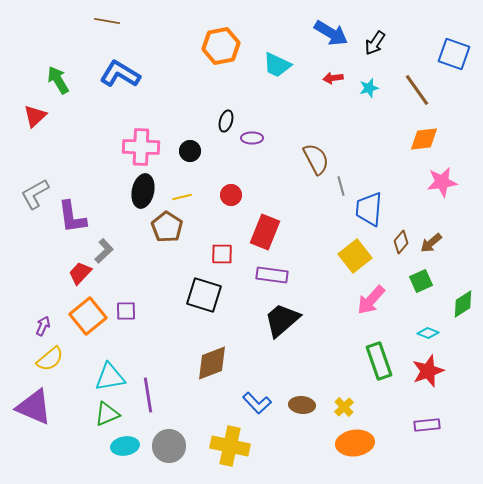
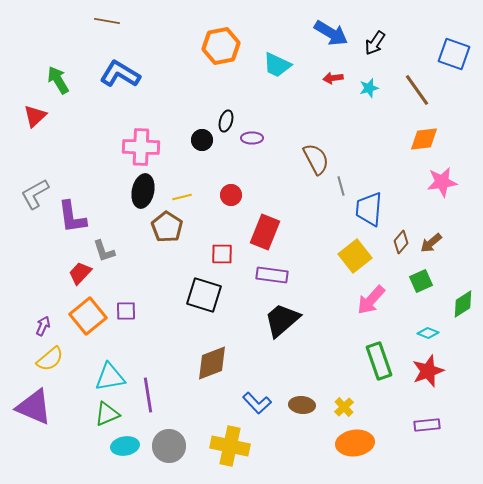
black circle at (190, 151): moved 12 px right, 11 px up
gray L-shape at (104, 251): rotated 115 degrees clockwise
